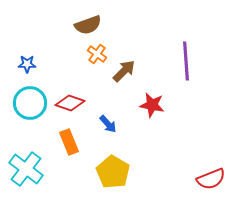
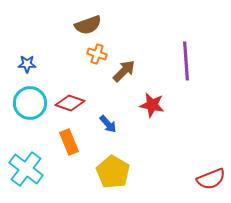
orange cross: rotated 18 degrees counterclockwise
